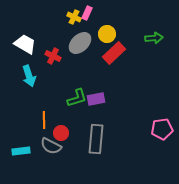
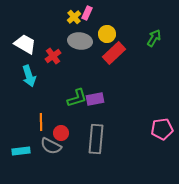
yellow cross: rotated 24 degrees clockwise
green arrow: rotated 54 degrees counterclockwise
gray ellipse: moved 2 px up; rotated 50 degrees clockwise
red cross: rotated 28 degrees clockwise
purple rectangle: moved 1 px left
orange line: moved 3 px left, 2 px down
